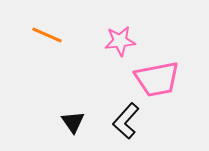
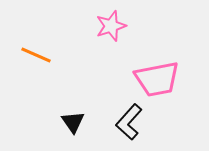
orange line: moved 11 px left, 20 px down
pink star: moved 9 px left, 15 px up; rotated 12 degrees counterclockwise
black L-shape: moved 3 px right, 1 px down
